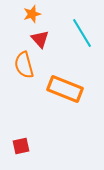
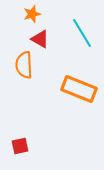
red triangle: rotated 18 degrees counterclockwise
orange semicircle: rotated 12 degrees clockwise
orange rectangle: moved 14 px right
red square: moved 1 px left
